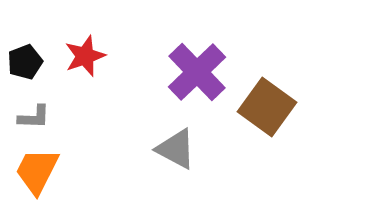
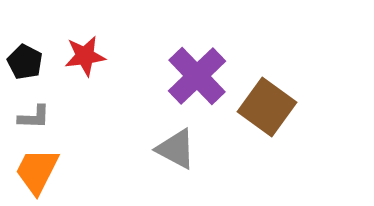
red star: rotated 12 degrees clockwise
black pentagon: rotated 24 degrees counterclockwise
purple cross: moved 4 px down
